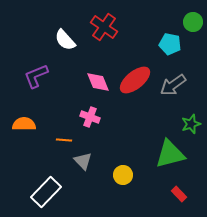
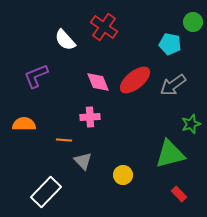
pink cross: rotated 24 degrees counterclockwise
